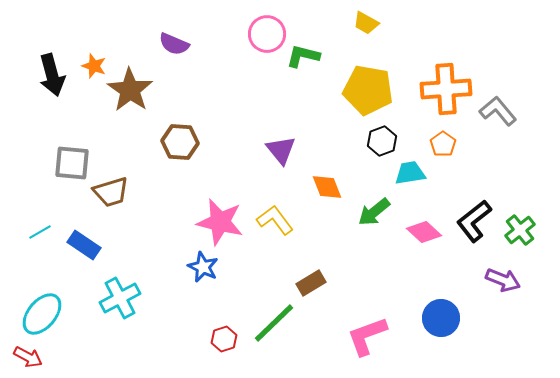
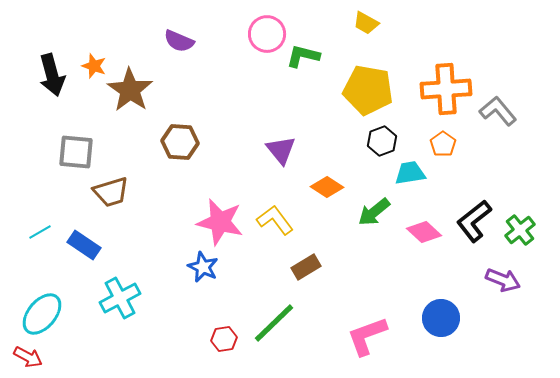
purple semicircle: moved 5 px right, 3 px up
gray square: moved 4 px right, 11 px up
orange diamond: rotated 36 degrees counterclockwise
brown rectangle: moved 5 px left, 16 px up
red hexagon: rotated 10 degrees clockwise
